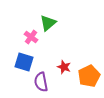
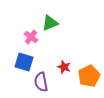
green triangle: moved 2 px right; rotated 18 degrees clockwise
